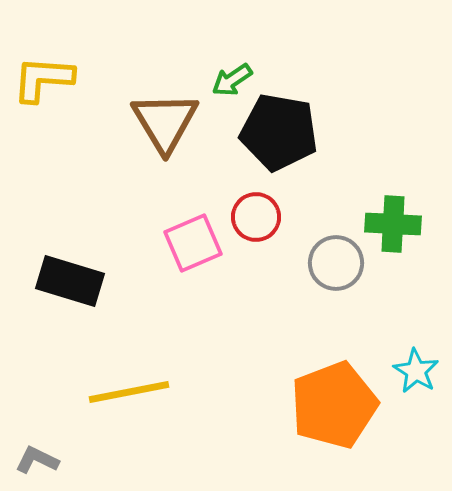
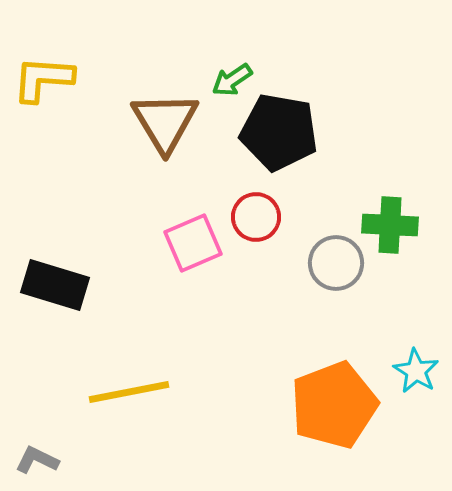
green cross: moved 3 px left, 1 px down
black rectangle: moved 15 px left, 4 px down
